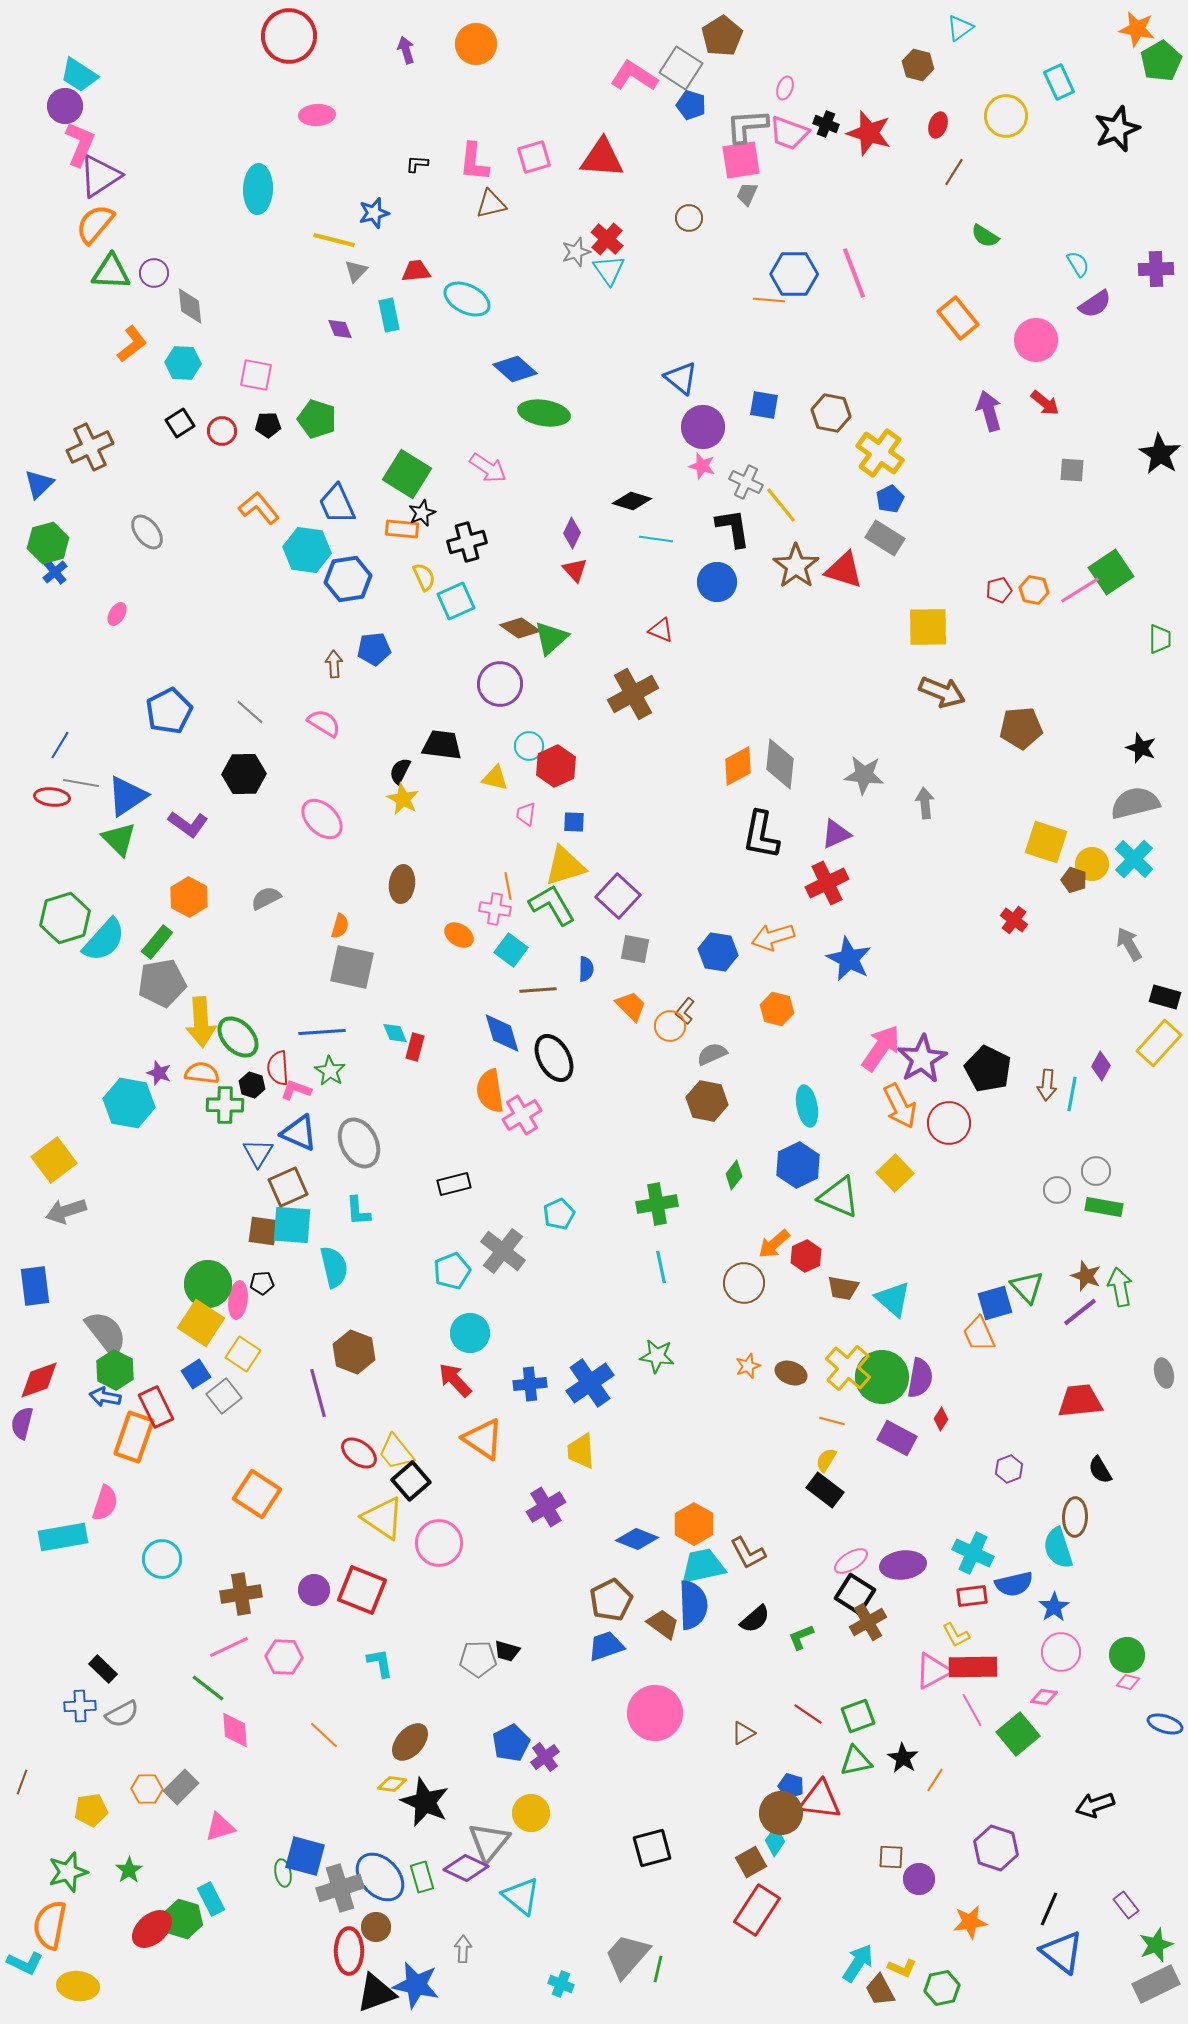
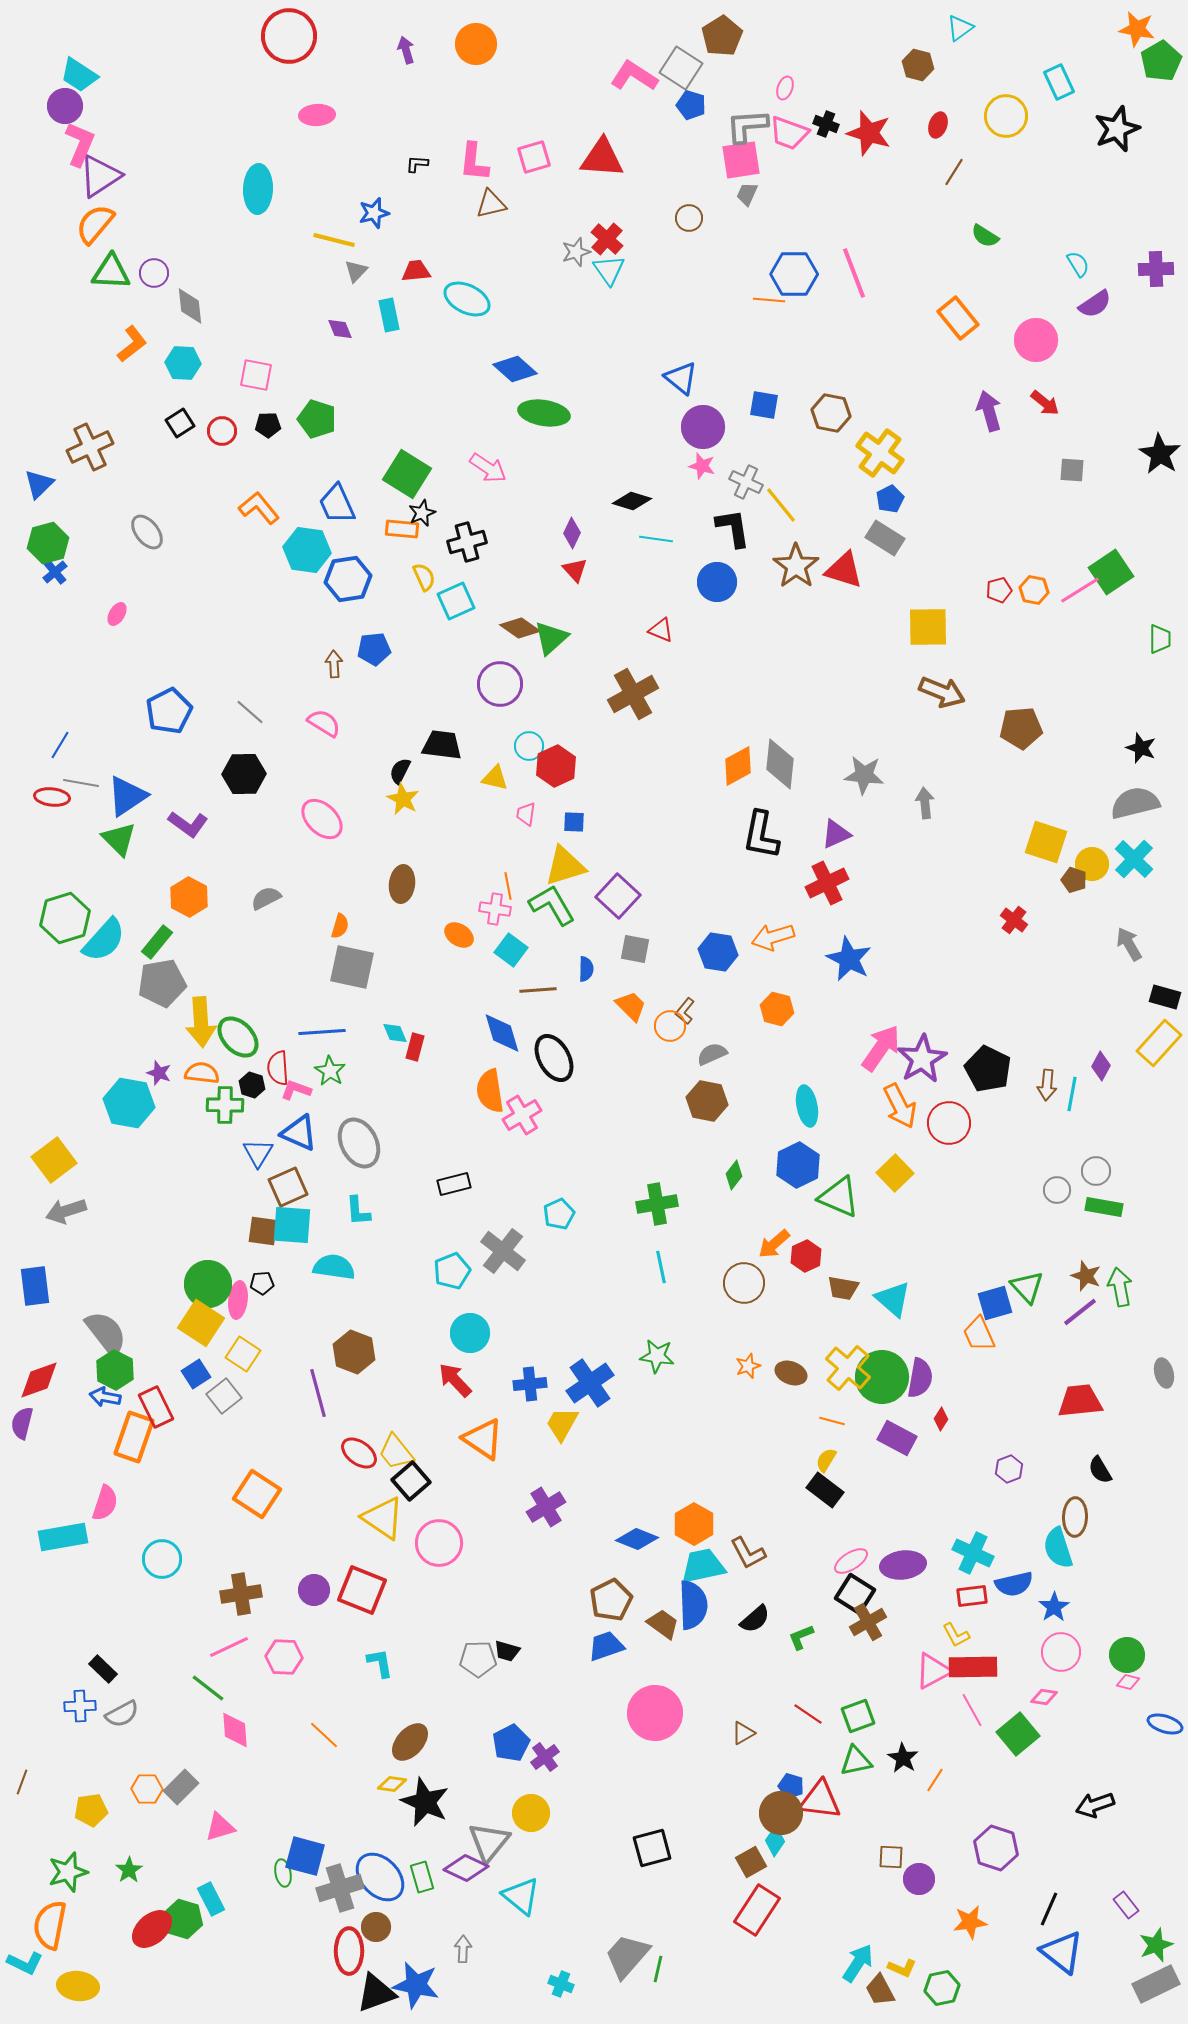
cyan semicircle at (334, 1267): rotated 69 degrees counterclockwise
yellow trapezoid at (581, 1451): moved 19 px left, 27 px up; rotated 33 degrees clockwise
